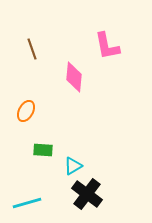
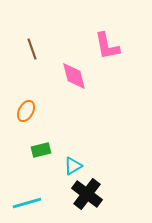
pink diamond: moved 1 px up; rotated 20 degrees counterclockwise
green rectangle: moved 2 px left; rotated 18 degrees counterclockwise
